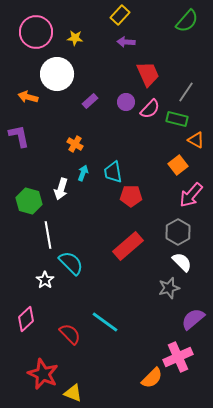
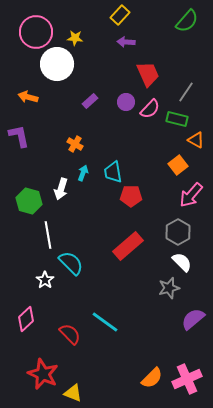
white circle: moved 10 px up
pink cross: moved 9 px right, 22 px down
